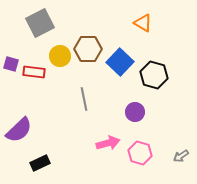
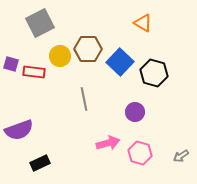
black hexagon: moved 2 px up
purple semicircle: rotated 24 degrees clockwise
